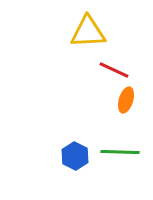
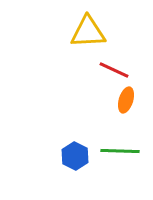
green line: moved 1 px up
